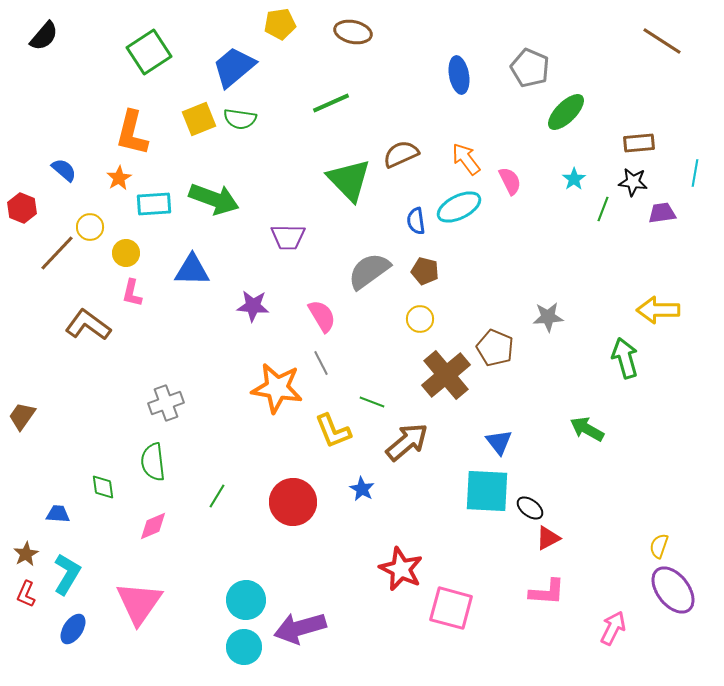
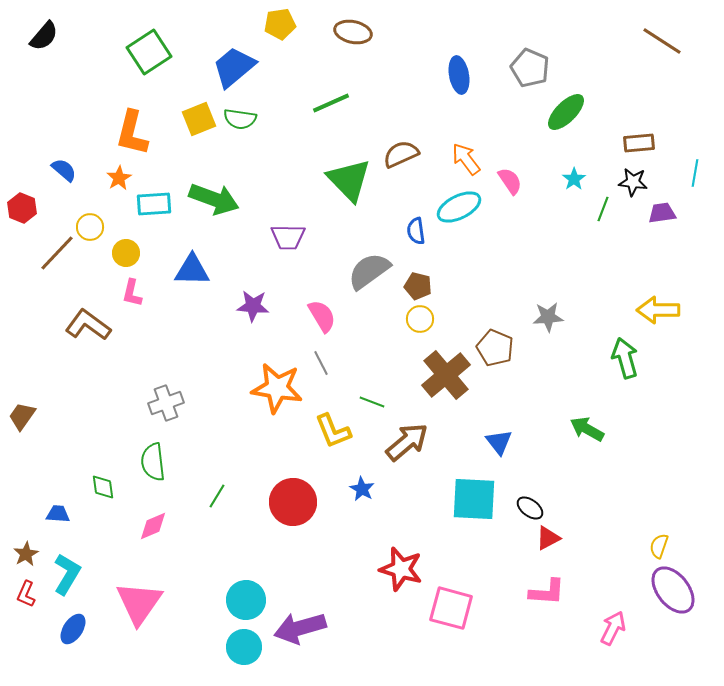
pink semicircle at (510, 181): rotated 8 degrees counterclockwise
blue semicircle at (416, 221): moved 10 px down
brown pentagon at (425, 271): moved 7 px left, 15 px down
cyan square at (487, 491): moved 13 px left, 8 px down
red star at (401, 569): rotated 9 degrees counterclockwise
